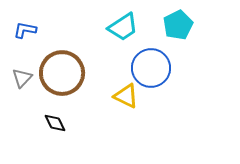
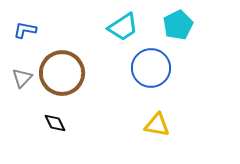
yellow triangle: moved 31 px right, 29 px down; rotated 16 degrees counterclockwise
